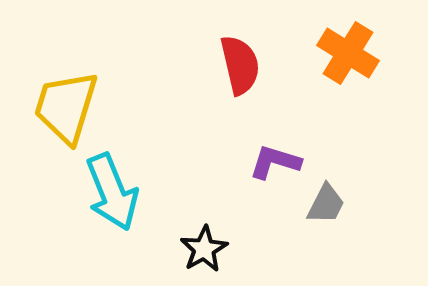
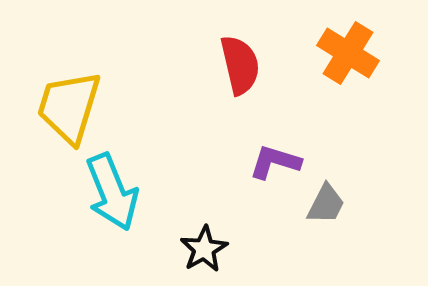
yellow trapezoid: moved 3 px right
